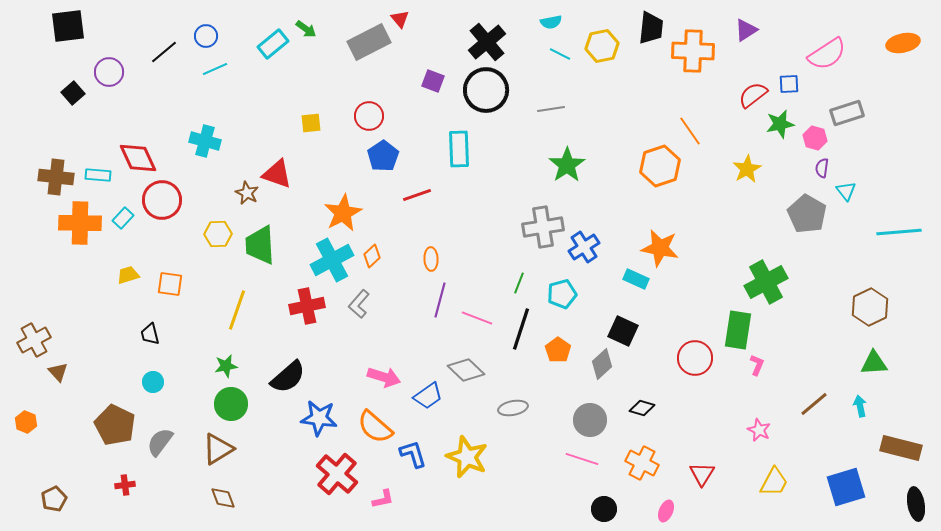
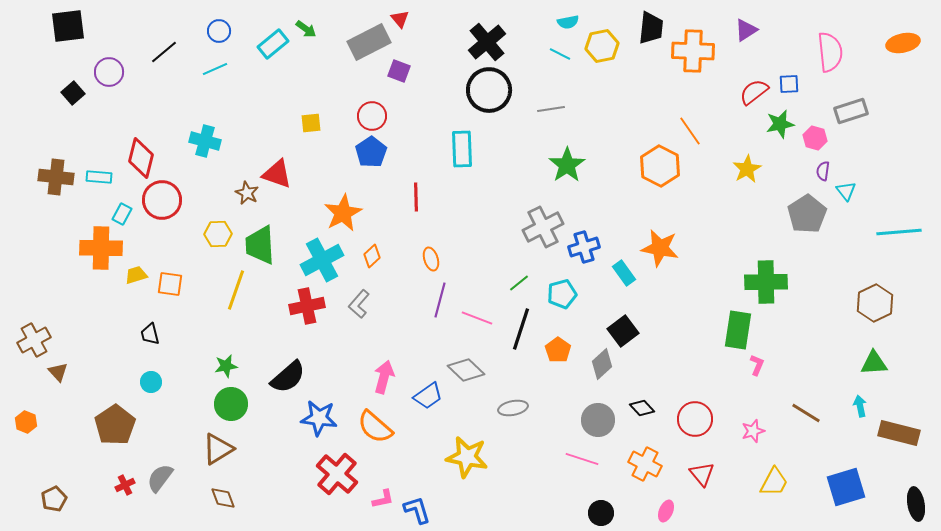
cyan semicircle at (551, 22): moved 17 px right
blue circle at (206, 36): moved 13 px right, 5 px up
pink semicircle at (827, 54): moved 3 px right, 2 px up; rotated 63 degrees counterclockwise
purple square at (433, 81): moved 34 px left, 10 px up
black circle at (486, 90): moved 3 px right
red semicircle at (753, 95): moved 1 px right, 3 px up
gray rectangle at (847, 113): moved 4 px right, 2 px up
red circle at (369, 116): moved 3 px right
cyan rectangle at (459, 149): moved 3 px right
blue pentagon at (383, 156): moved 12 px left, 4 px up
red diamond at (138, 158): moved 3 px right; rotated 39 degrees clockwise
orange hexagon at (660, 166): rotated 15 degrees counterclockwise
purple semicircle at (822, 168): moved 1 px right, 3 px down
cyan rectangle at (98, 175): moved 1 px right, 2 px down
red line at (417, 195): moved 1 px left, 2 px down; rotated 72 degrees counterclockwise
gray pentagon at (807, 214): rotated 9 degrees clockwise
cyan rectangle at (123, 218): moved 1 px left, 4 px up; rotated 15 degrees counterclockwise
orange cross at (80, 223): moved 21 px right, 25 px down
gray cross at (543, 227): rotated 18 degrees counterclockwise
blue cross at (584, 247): rotated 16 degrees clockwise
orange ellipse at (431, 259): rotated 15 degrees counterclockwise
cyan cross at (332, 260): moved 10 px left
yellow trapezoid at (128, 275): moved 8 px right
cyan rectangle at (636, 279): moved 12 px left, 6 px up; rotated 30 degrees clockwise
green cross at (766, 282): rotated 27 degrees clockwise
green line at (519, 283): rotated 30 degrees clockwise
brown hexagon at (870, 307): moved 5 px right, 4 px up
yellow line at (237, 310): moved 1 px left, 20 px up
black square at (623, 331): rotated 28 degrees clockwise
red circle at (695, 358): moved 61 px down
pink arrow at (384, 377): rotated 92 degrees counterclockwise
cyan circle at (153, 382): moved 2 px left
brown line at (814, 404): moved 8 px left, 9 px down; rotated 72 degrees clockwise
black diamond at (642, 408): rotated 30 degrees clockwise
gray circle at (590, 420): moved 8 px right
brown pentagon at (115, 425): rotated 12 degrees clockwise
pink star at (759, 430): moved 6 px left, 1 px down; rotated 30 degrees clockwise
gray semicircle at (160, 442): moved 36 px down
brown rectangle at (901, 448): moved 2 px left, 15 px up
blue L-shape at (413, 454): moved 4 px right, 56 px down
yellow star at (467, 457): rotated 12 degrees counterclockwise
orange cross at (642, 463): moved 3 px right, 1 px down
red triangle at (702, 474): rotated 12 degrees counterclockwise
red cross at (125, 485): rotated 18 degrees counterclockwise
black circle at (604, 509): moved 3 px left, 4 px down
